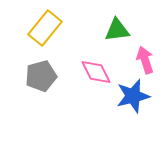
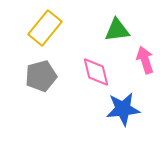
pink diamond: rotated 12 degrees clockwise
blue star: moved 10 px left, 13 px down; rotated 8 degrees clockwise
